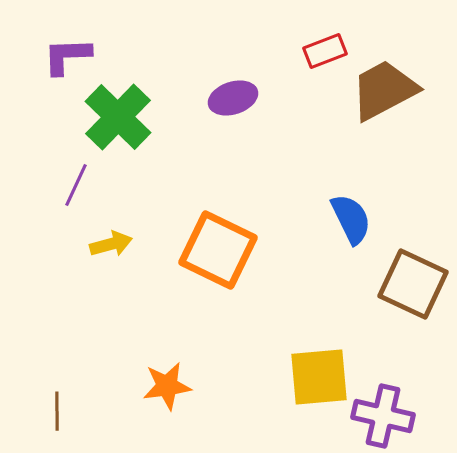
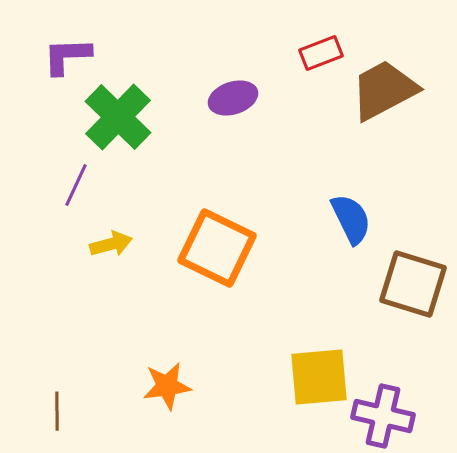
red rectangle: moved 4 px left, 2 px down
orange square: moved 1 px left, 2 px up
brown square: rotated 8 degrees counterclockwise
